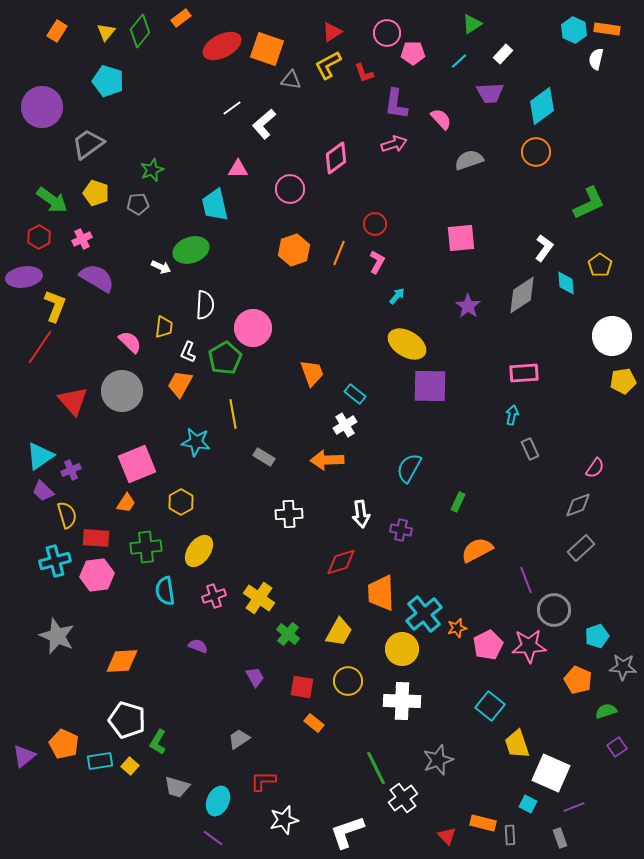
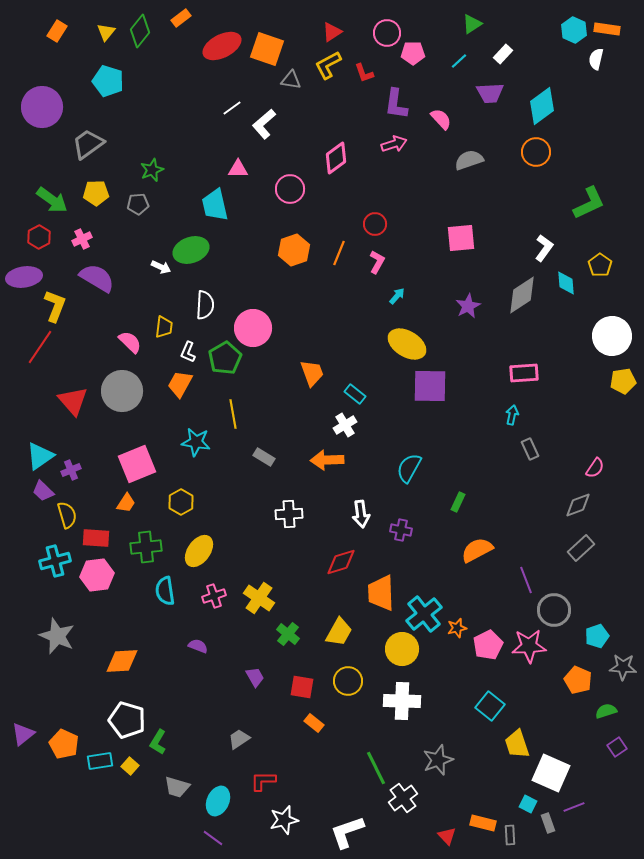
yellow pentagon at (96, 193): rotated 20 degrees counterclockwise
purple star at (468, 306): rotated 10 degrees clockwise
purple triangle at (24, 756): moved 1 px left, 22 px up
gray rectangle at (560, 838): moved 12 px left, 15 px up
